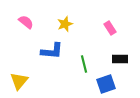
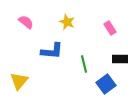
yellow star: moved 2 px right, 2 px up; rotated 28 degrees counterclockwise
blue square: rotated 18 degrees counterclockwise
